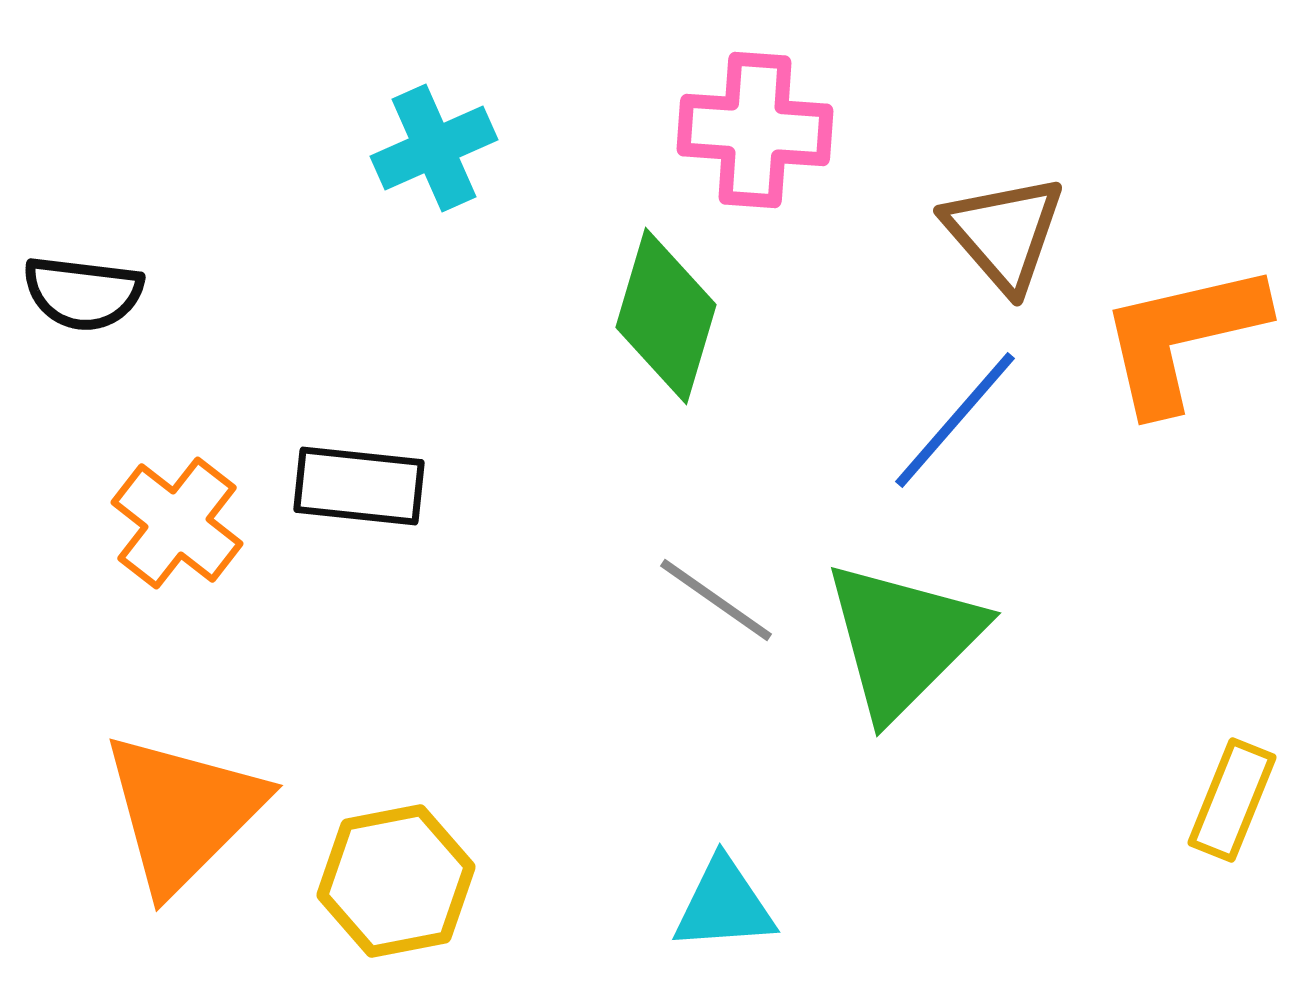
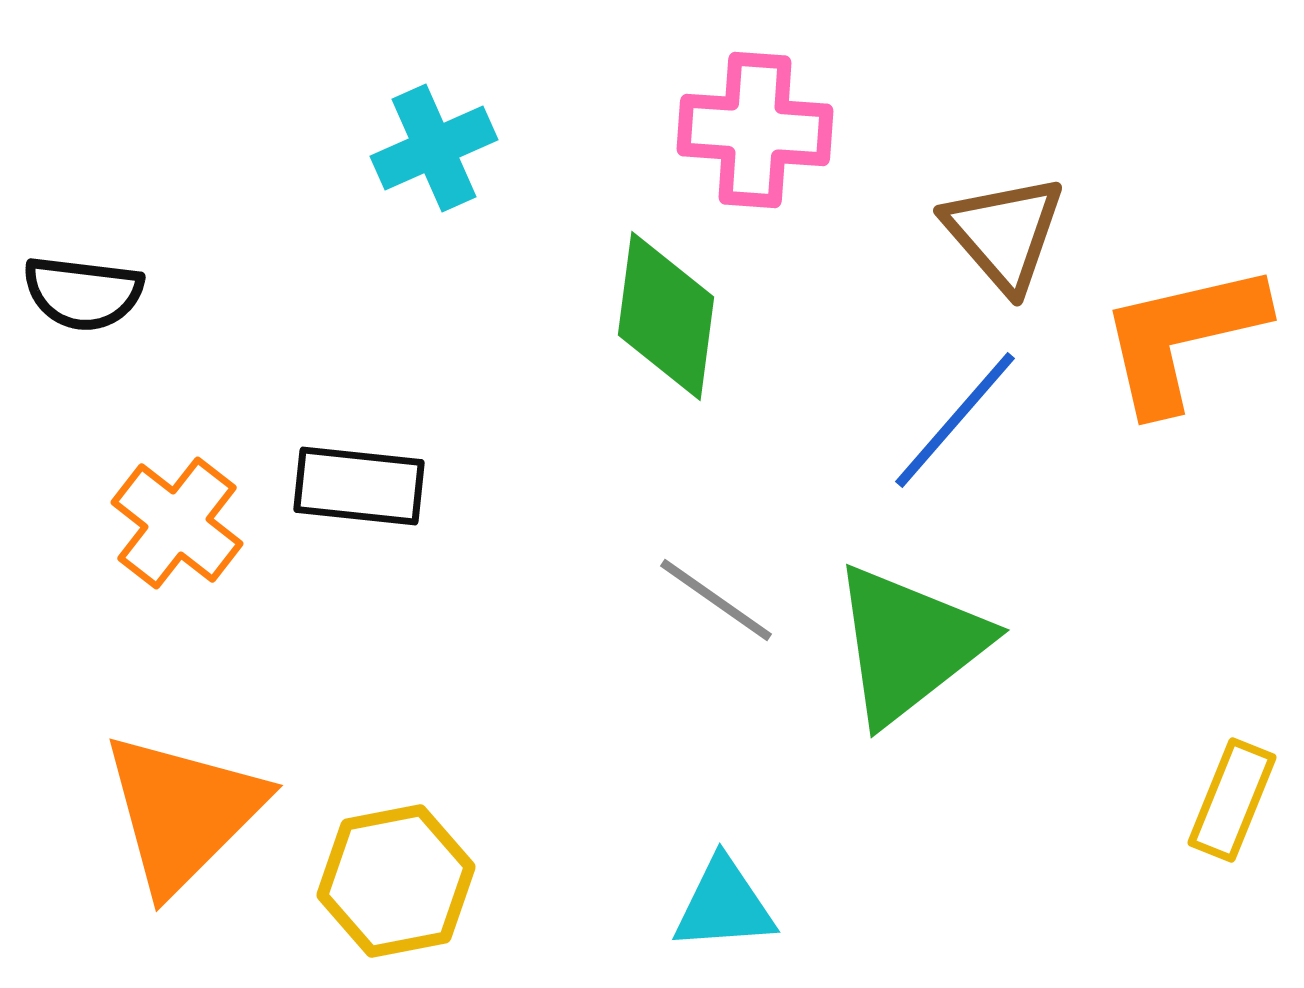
green diamond: rotated 9 degrees counterclockwise
green triangle: moved 6 px right, 5 px down; rotated 7 degrees clockwise
